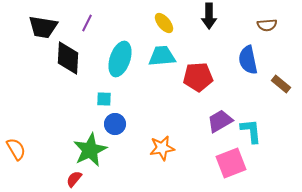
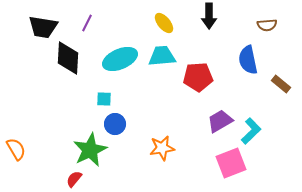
cyan ellipse: rotated 48 degrees clockwise
cyan L-shape: rotated 52 degrees clockwise
